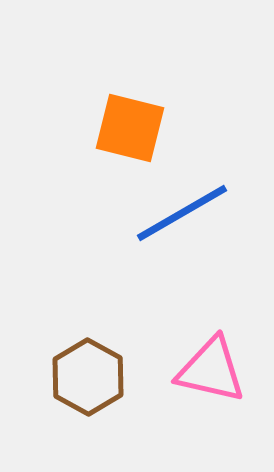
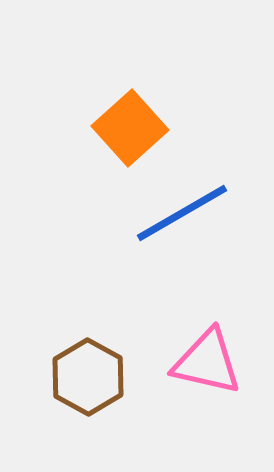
orange square: rotated 34 degrees clockwise
pink triangle: moved 4 px left, 8 px up
